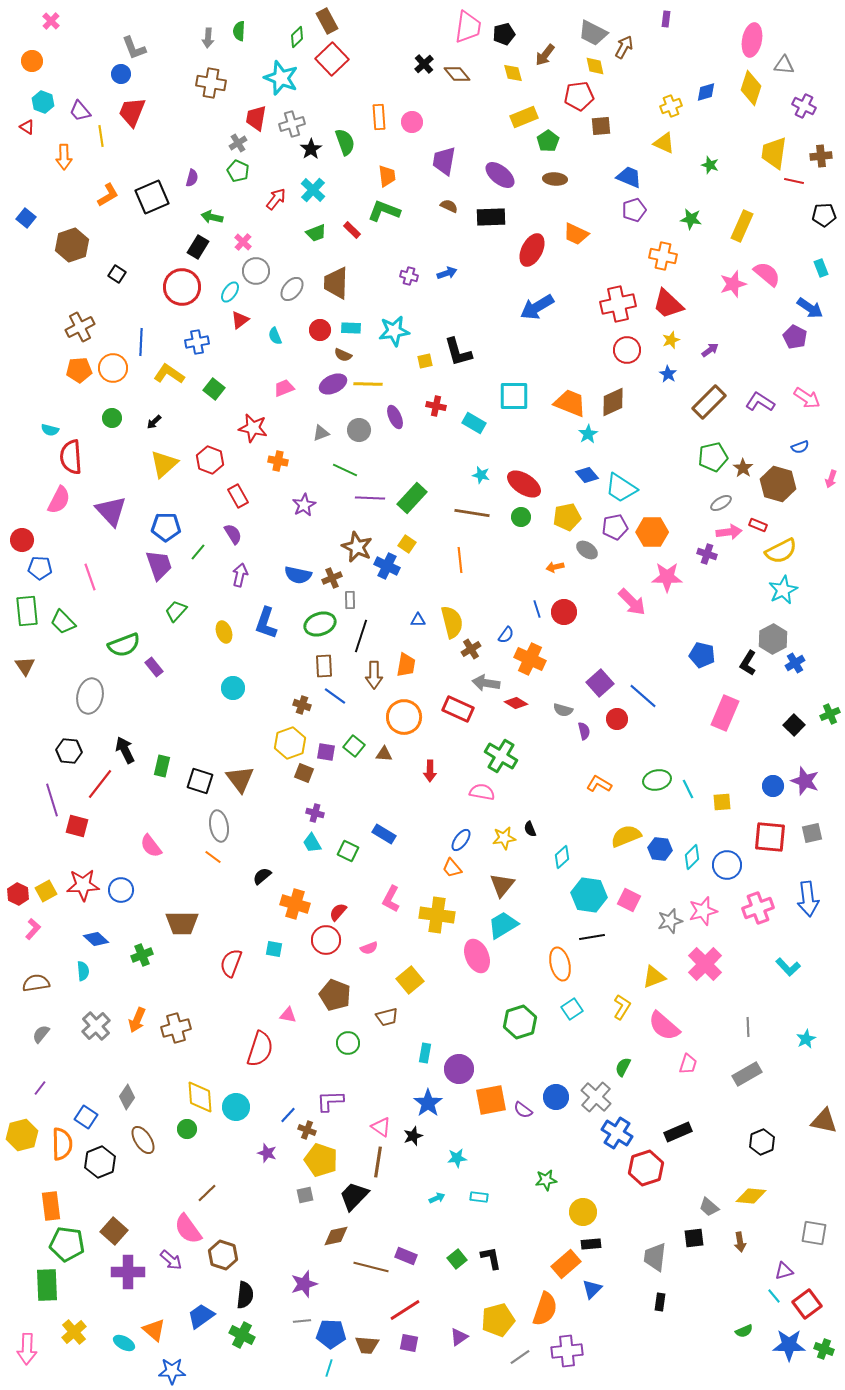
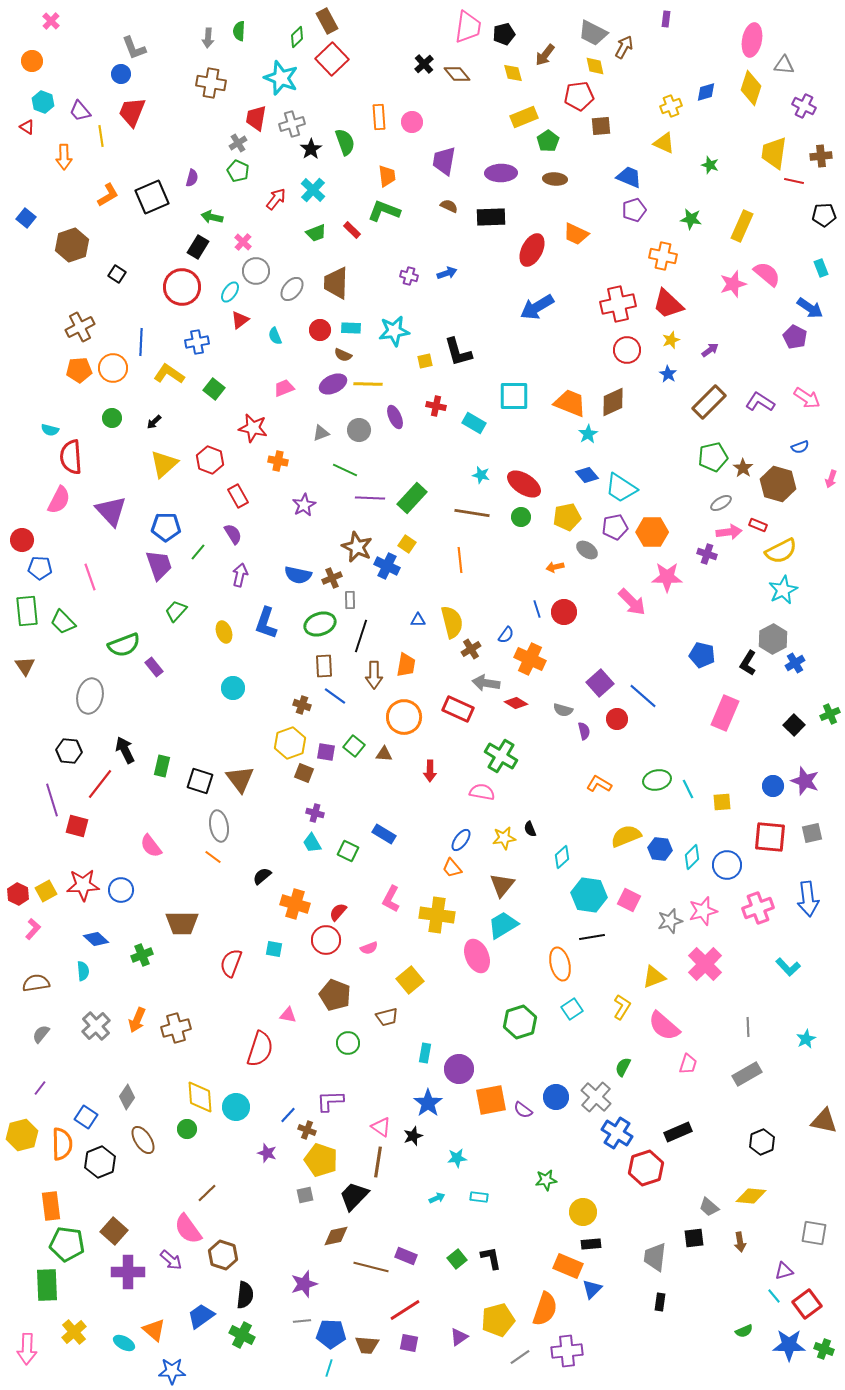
purple ellipse at (500, 175): moved 1 px right, 2 px up; rotated 40 degrees counterclockwise
orange rectangle at (566, 1264): moved 2 px right, 2 px down; rotated 64 degrees clockwise
